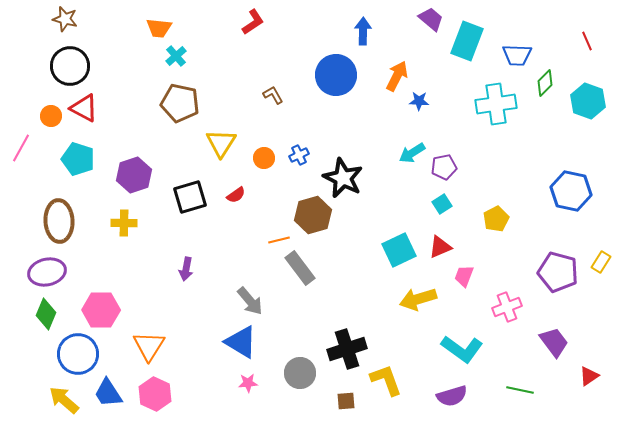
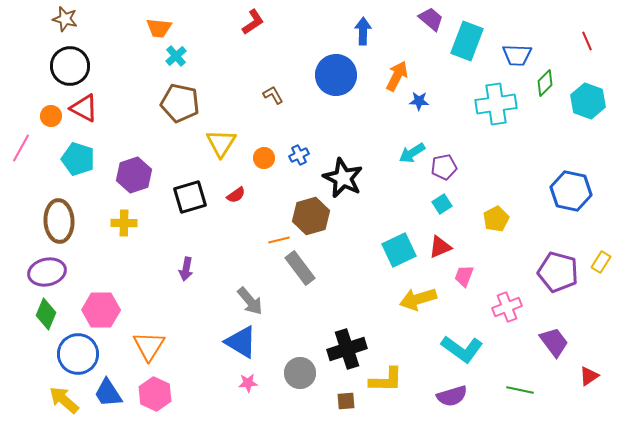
brown hexagon at (313, 215): moved 2 px left, 1 px down
yellow L-shape at (386, 380): rotated 111 degrees clockwise
